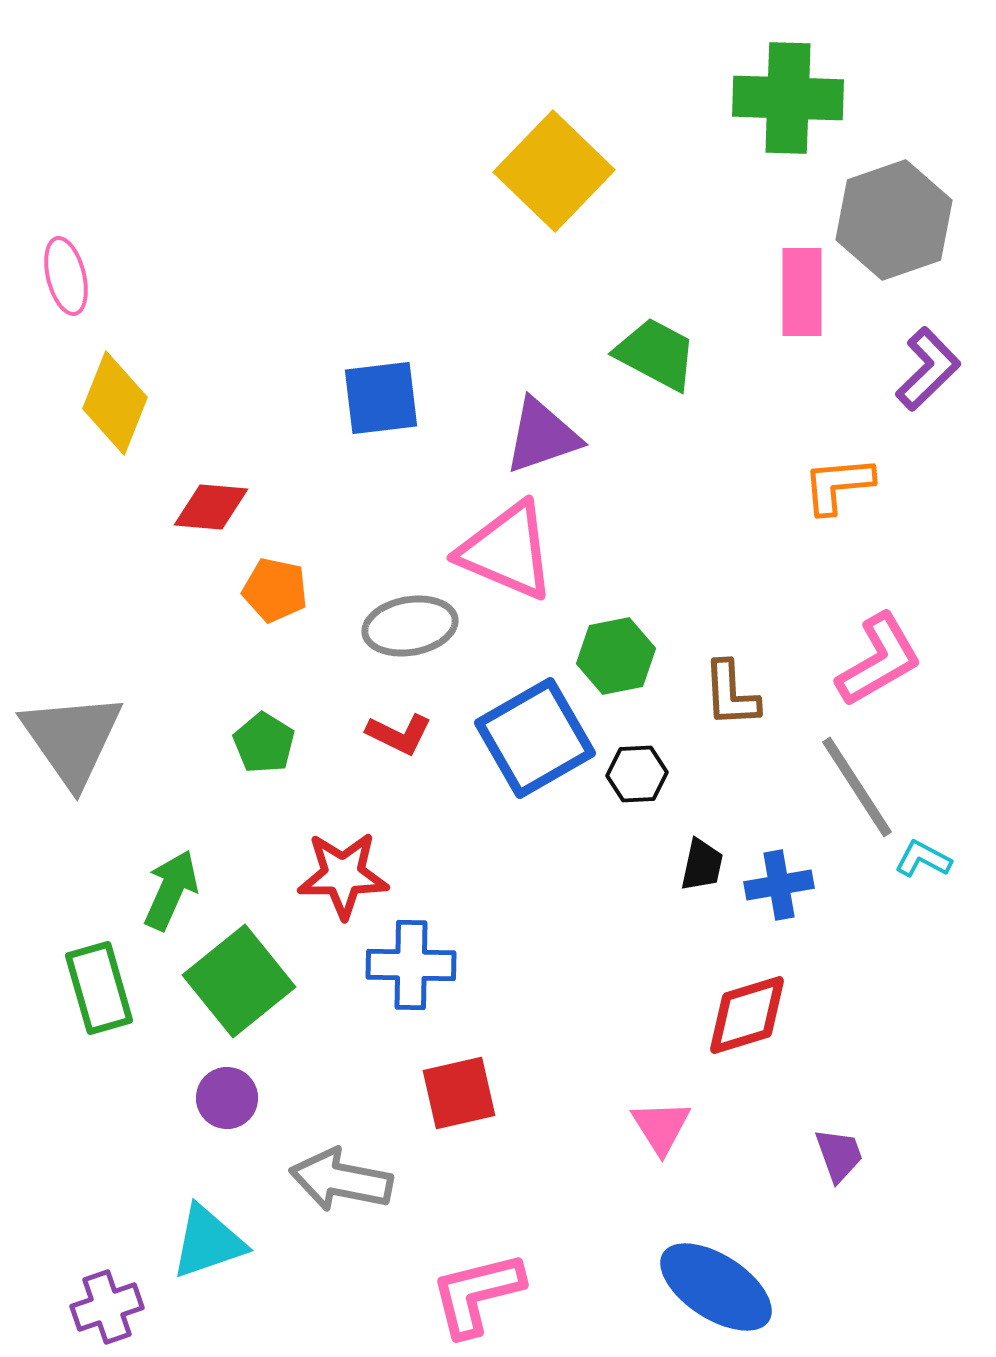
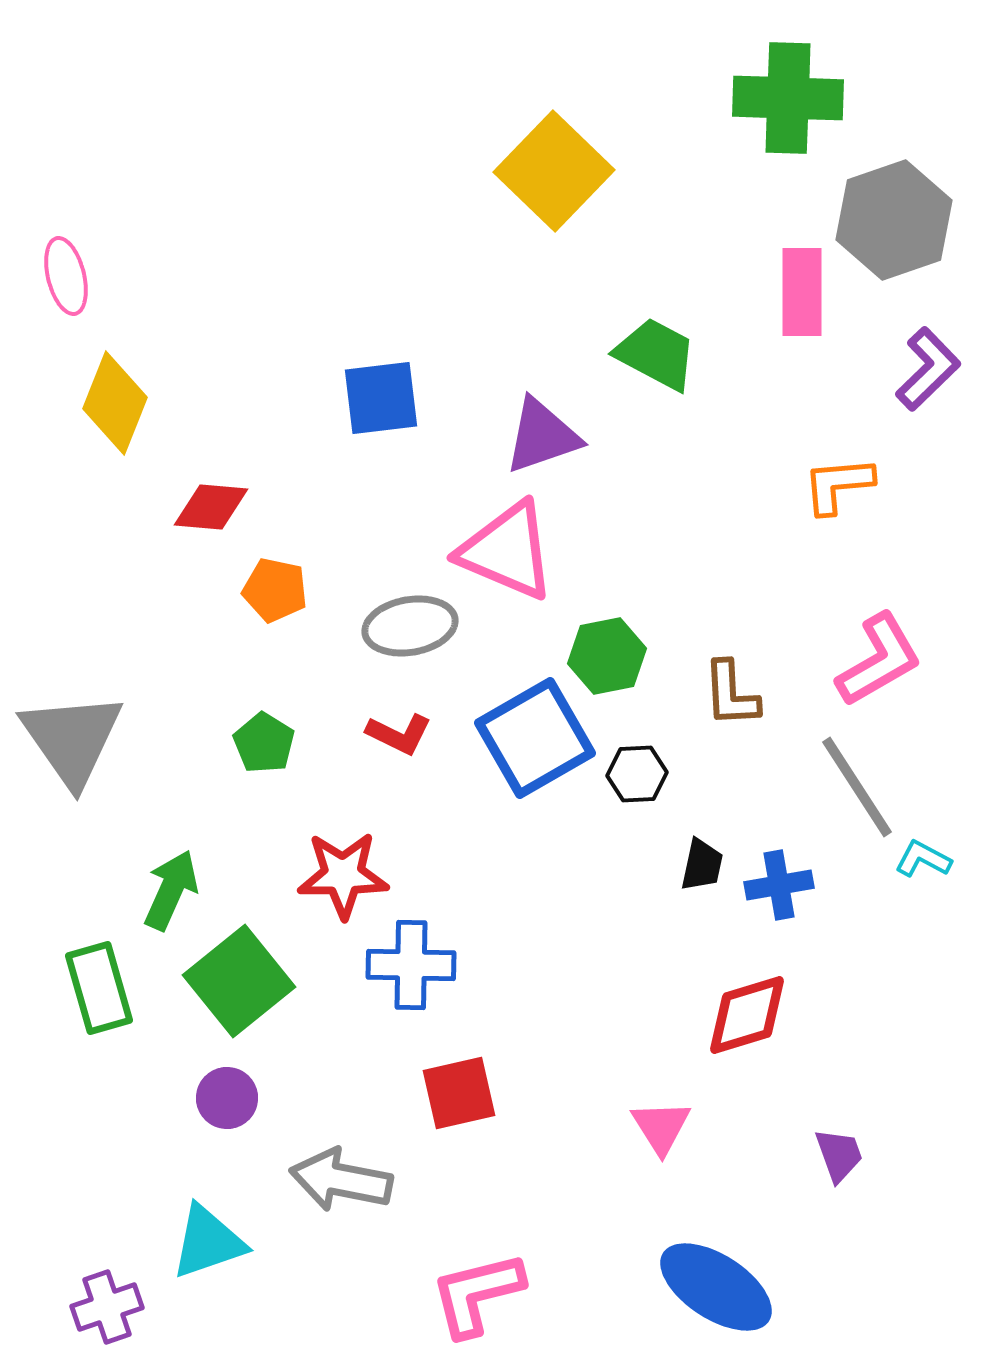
green hexagon at (616, 656): moved 9 px left
